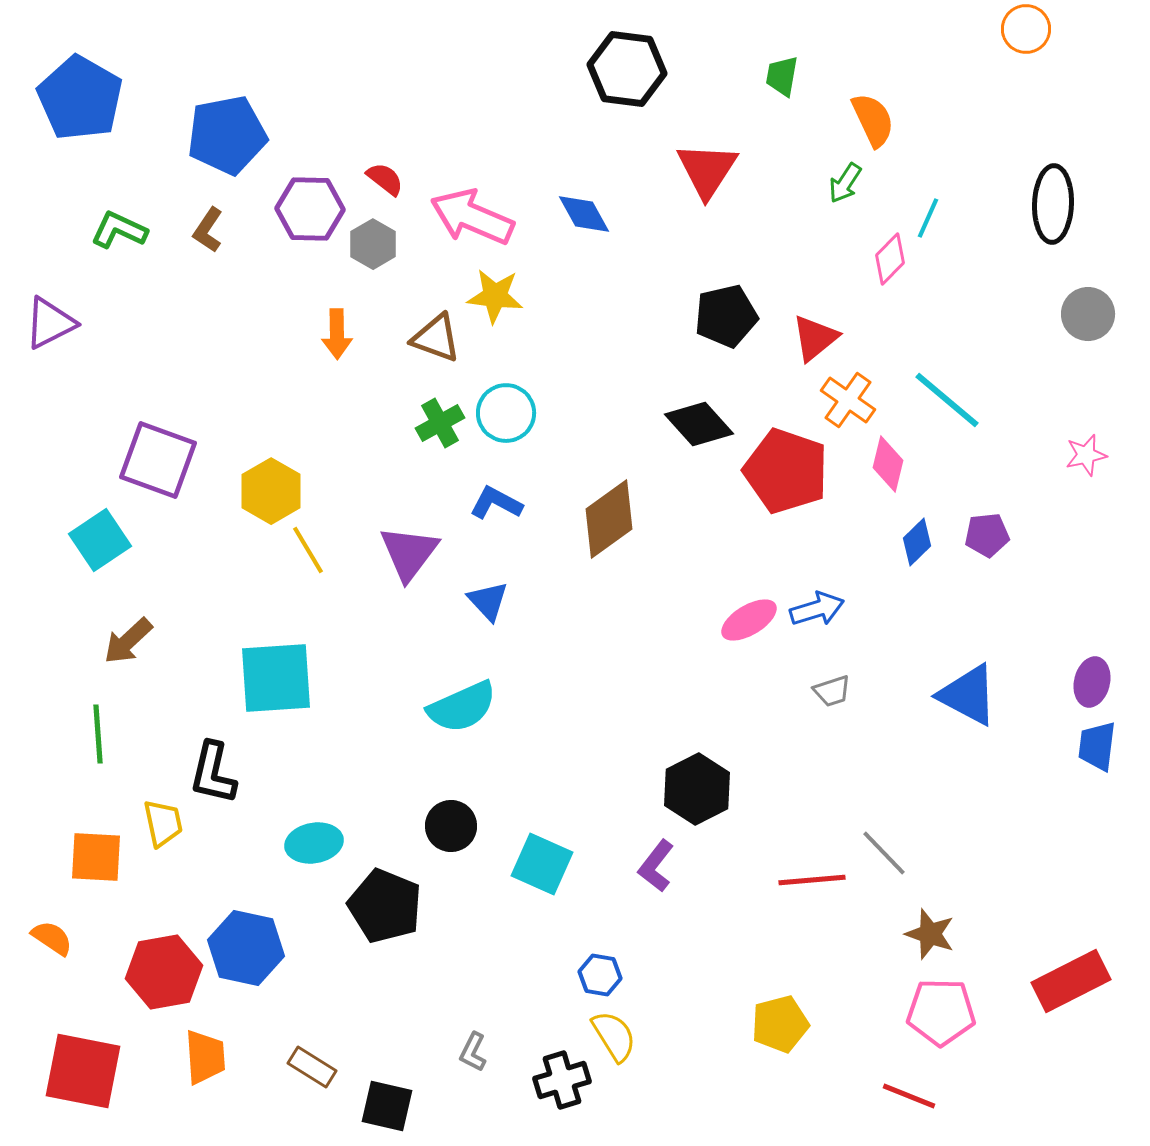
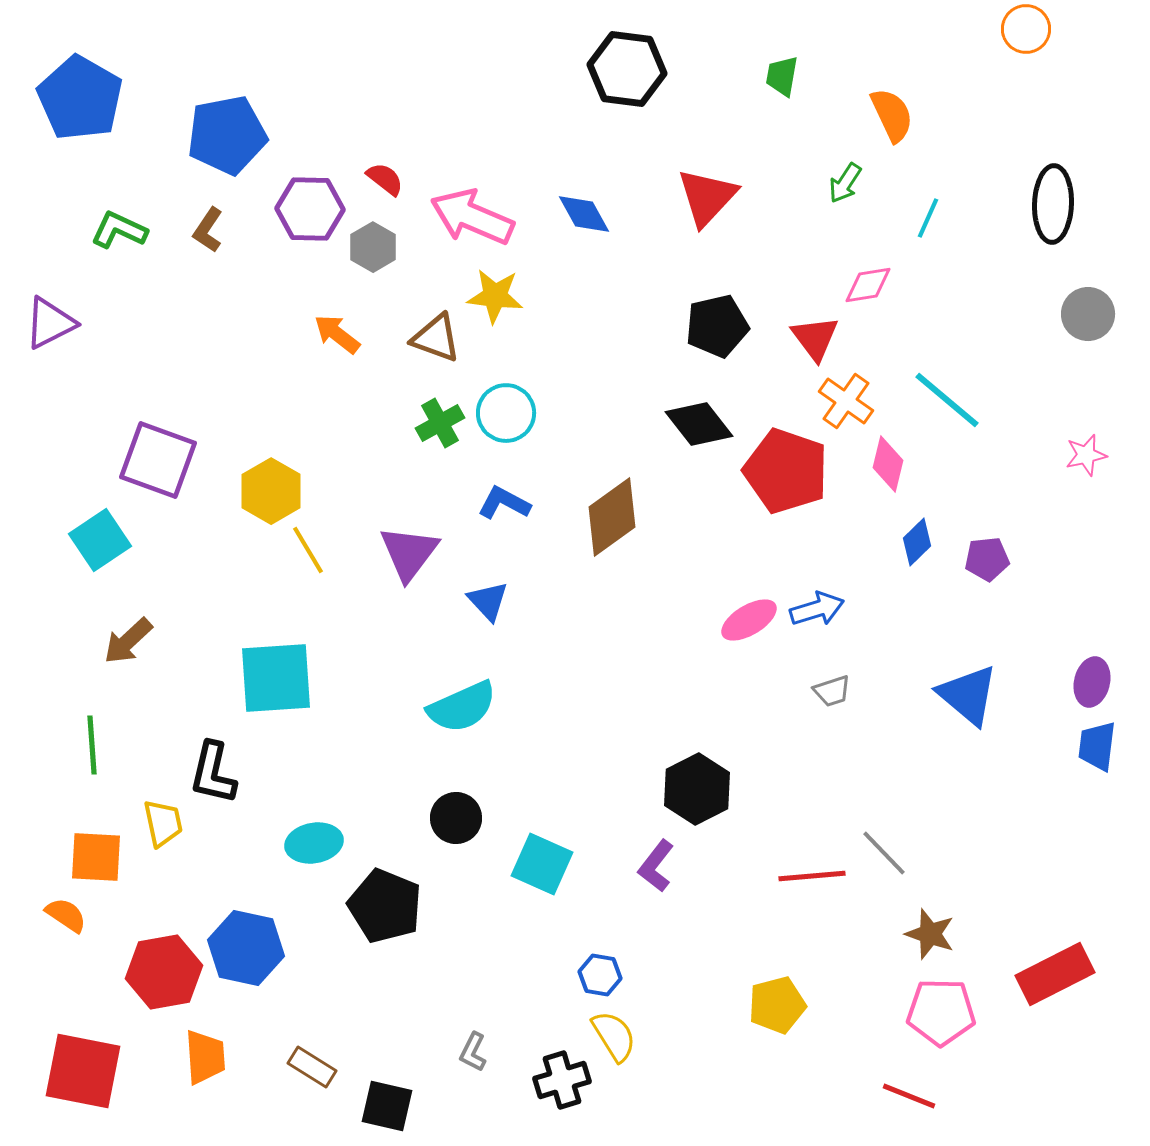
orange semicircle at (873, 120): moved 19 px right, 5 px up
red triangle at (707, 170): moved 27 px down; rotated 10 degrees clockwise
gray hexagon at (373, 244): moved 3 px down
pink diamond at (890, 259): moved 22 px left, 26 px down; rotated 36 degrees clockwise
black pentagon at (726, 316): moved 9 px left, 10 px down
orange arrow at (337, 334): rotated 129 degrees clockwise
red triangle at (815, 338): rotated 28 degrees counterclockwise
orange cross at (848, 400): moved 2 px left, 1 px down
black diamond at (699, 424): rotated 4 degrees clockwise
blue L-shape at (496, 503): moved 8 px right
brown diamond at (609, 519): moved 3 px right, 2 px up
purple pentagon at (987, 535): moved 24 px down
blue triangle at (968, 695): rotated 12 degrees clockwise
green line at (98, 734): moved 6 px left, 11 px down
black circle at (451, 826): moved 5 px right, 8 px up
red line at (812, 880): moved 4 px up
orange semicircle at (52, 938): moved 14 px right, 23 px up
red rectangle at (1071, 981): moved 16 px left, 7 px up
yellow pentagon at (780, 1024): moved 3 px left, 19 px up
